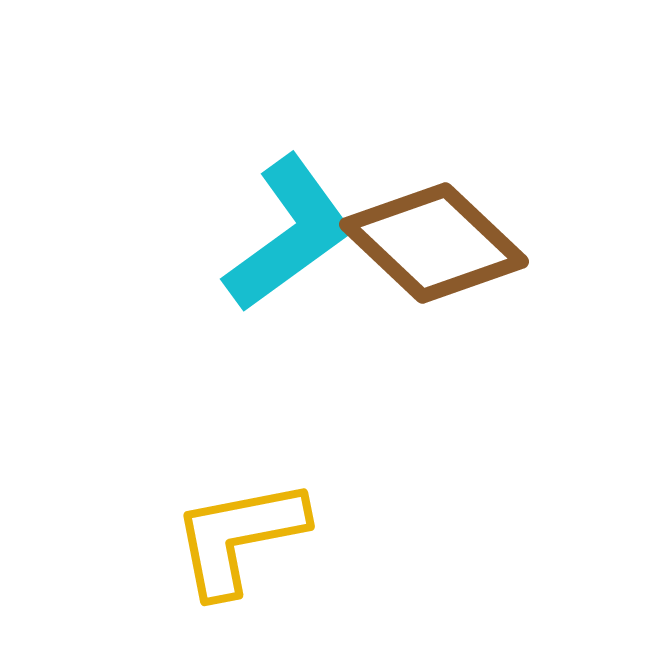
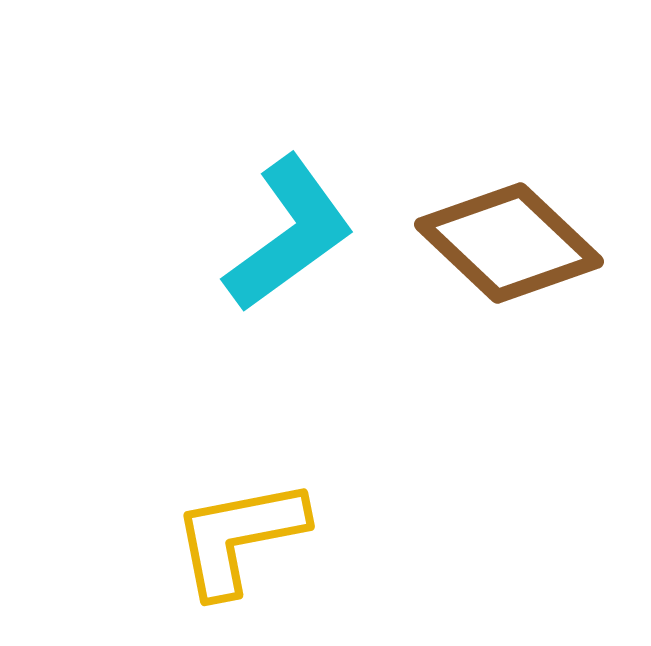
brown diamond: moved 75 px right
